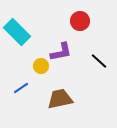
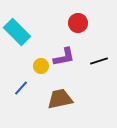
red circle: moved 2 px left, 2 px down
purple L-shape: moved 3 px right, 5 px down
black line: rotated 60 degrees counterclockwise
blue line: rotated 14 degrees counterclockwise
